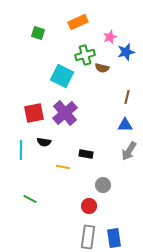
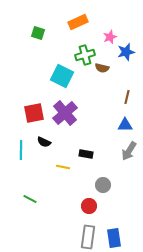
black semicircle: rotated 16 degrees clockwise
